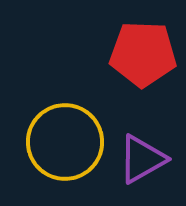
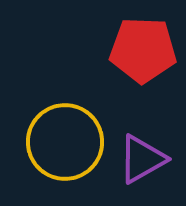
red pentagon: moved 4 px up
